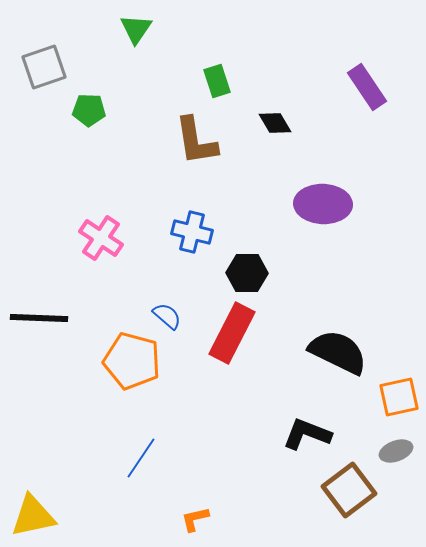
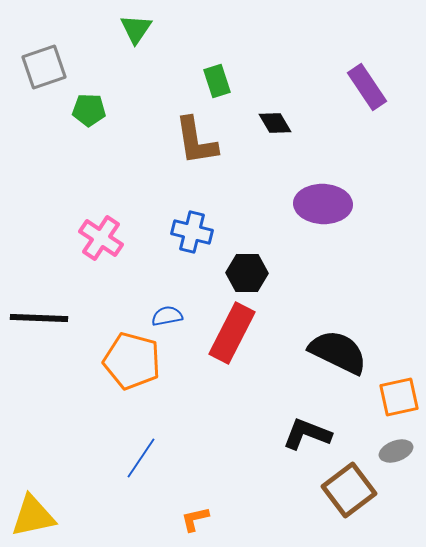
blue semicircle: rotated 52 degrees counterclockwise
